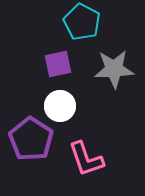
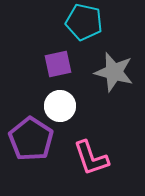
cyan pentagon: moved 2 px right; rotated 15 degrees counterclockwise
gray star: moved 3 px down; rotated 18 degrees clockwise
pink L-shape: moved 5 px right, 1 px up
